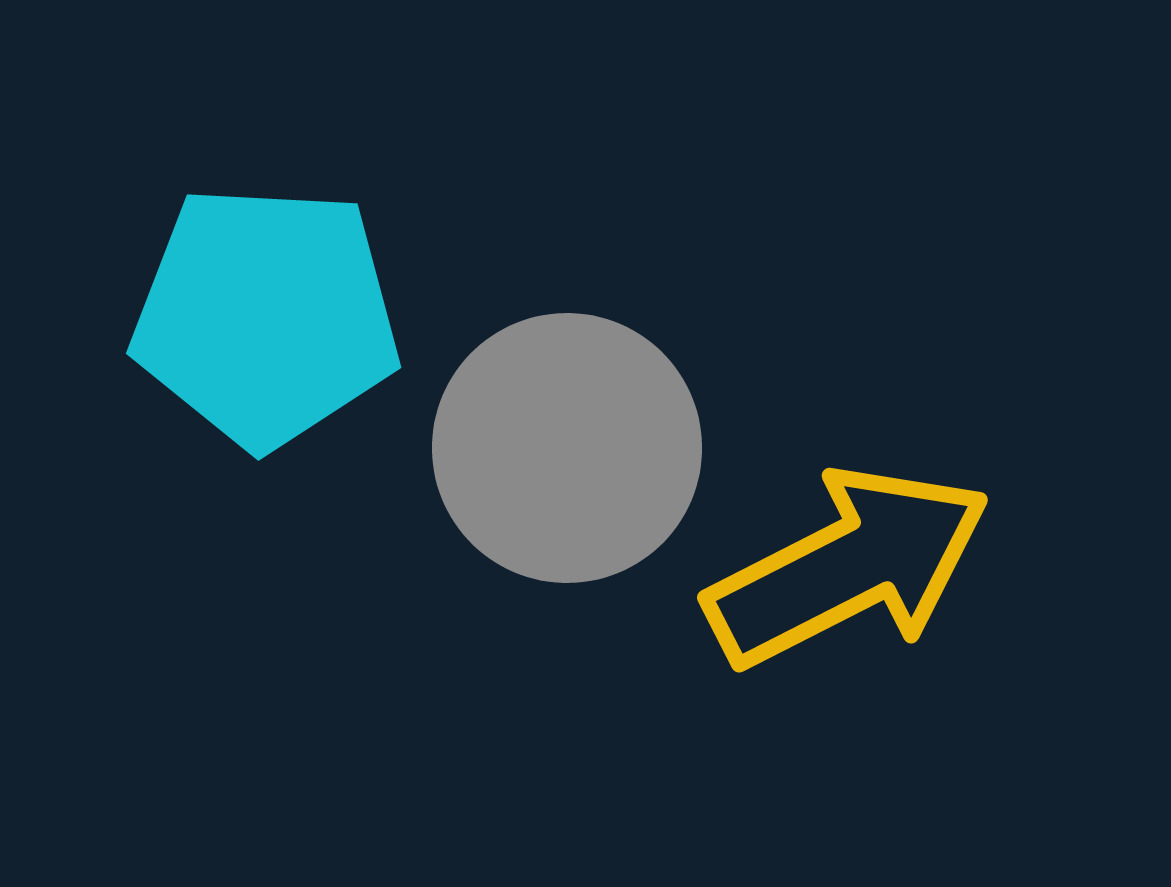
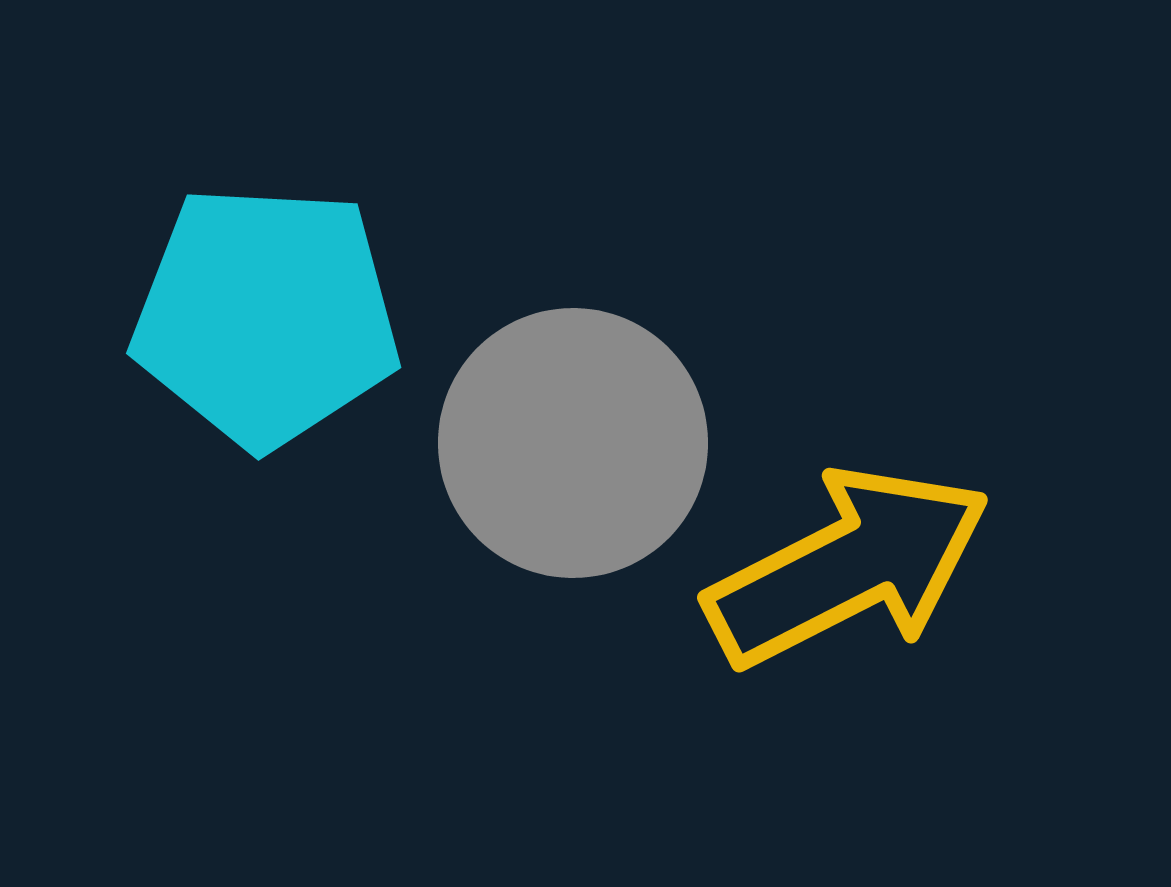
gray circle: moved 6 px right, 5 px up
